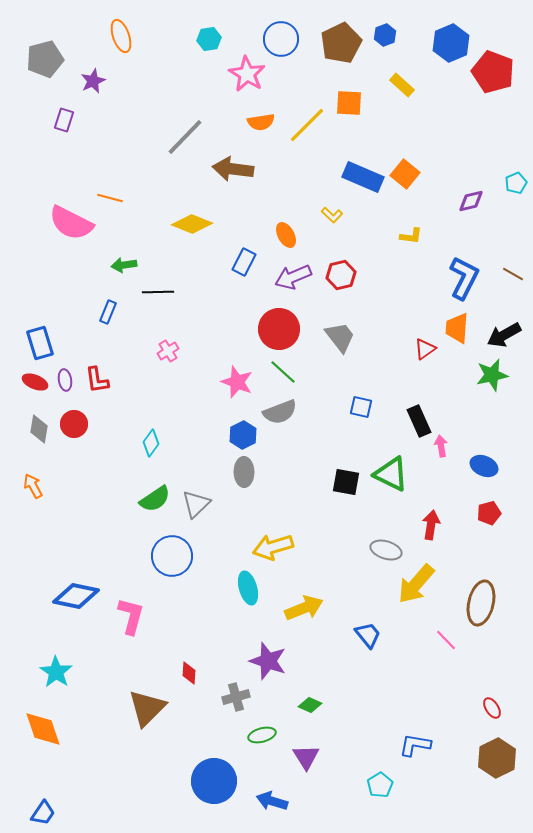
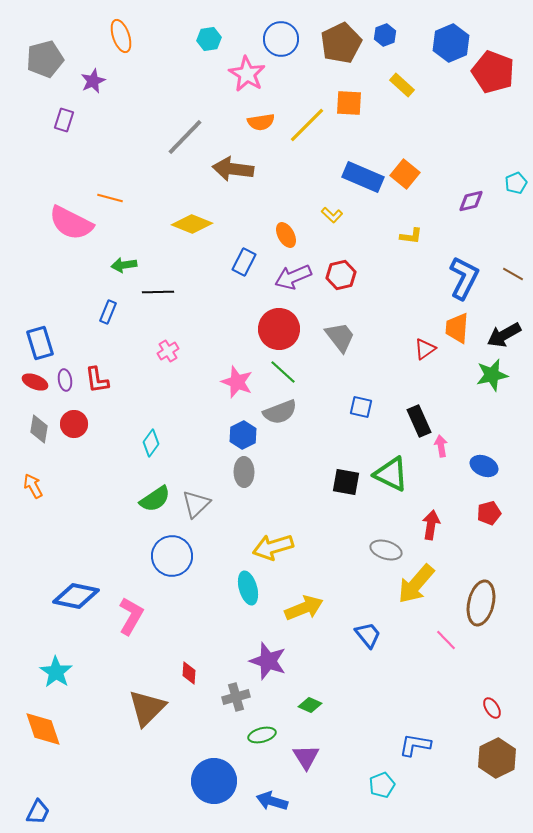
pink L-shape at (131, 616): rotated 15 degrees clockwise
cyan pentagon at (380, 785): moved 2 px right; rotated 10 degrees clockwise
blue trapezoid at (43, 813): moved 5 px left, 1 px up; rotated 8 degrees counterclockwise
